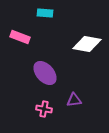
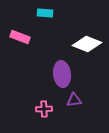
white diamond: rotated 12 degrees clockwise
purple ellipse: moved 17 px right, 1 px down; rotated 35 degrees clockwise
pink cross: rotated 14 degrees counterclockwise
